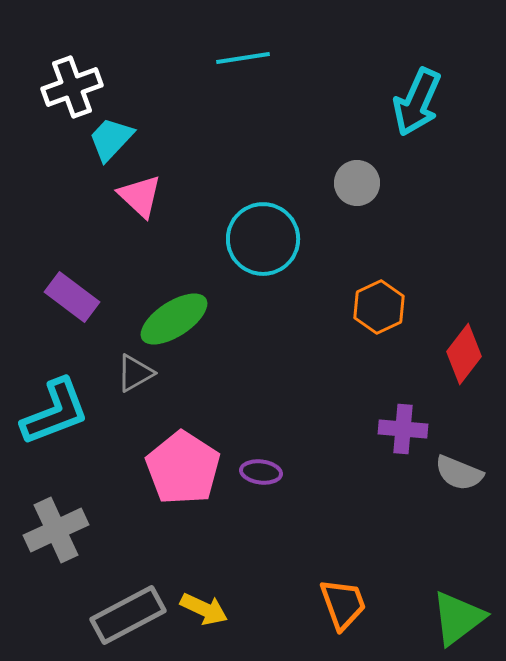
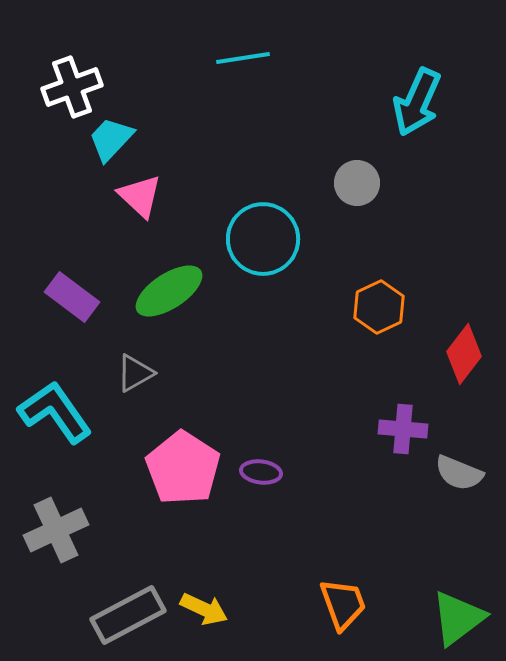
green ellipse: moved 5 px left, 28 px up
cyan L-shape: rotated 104 degrees counterclockwise
